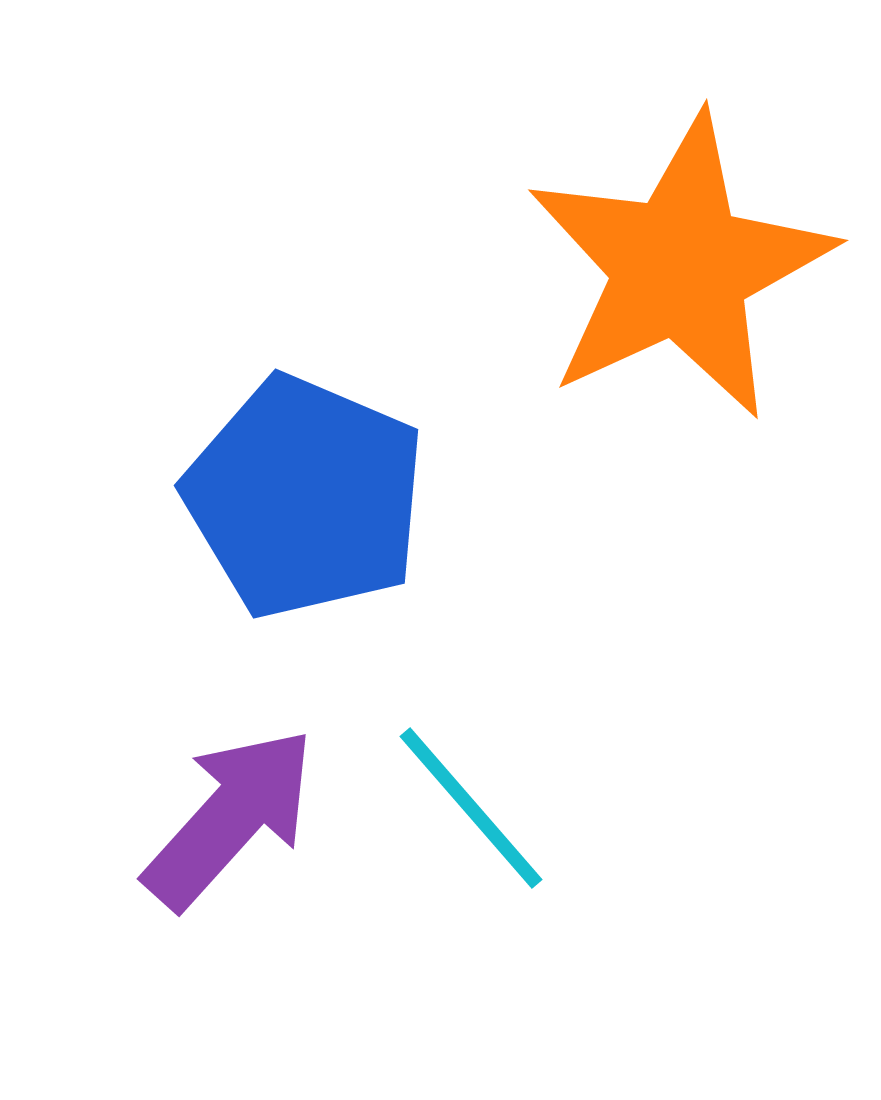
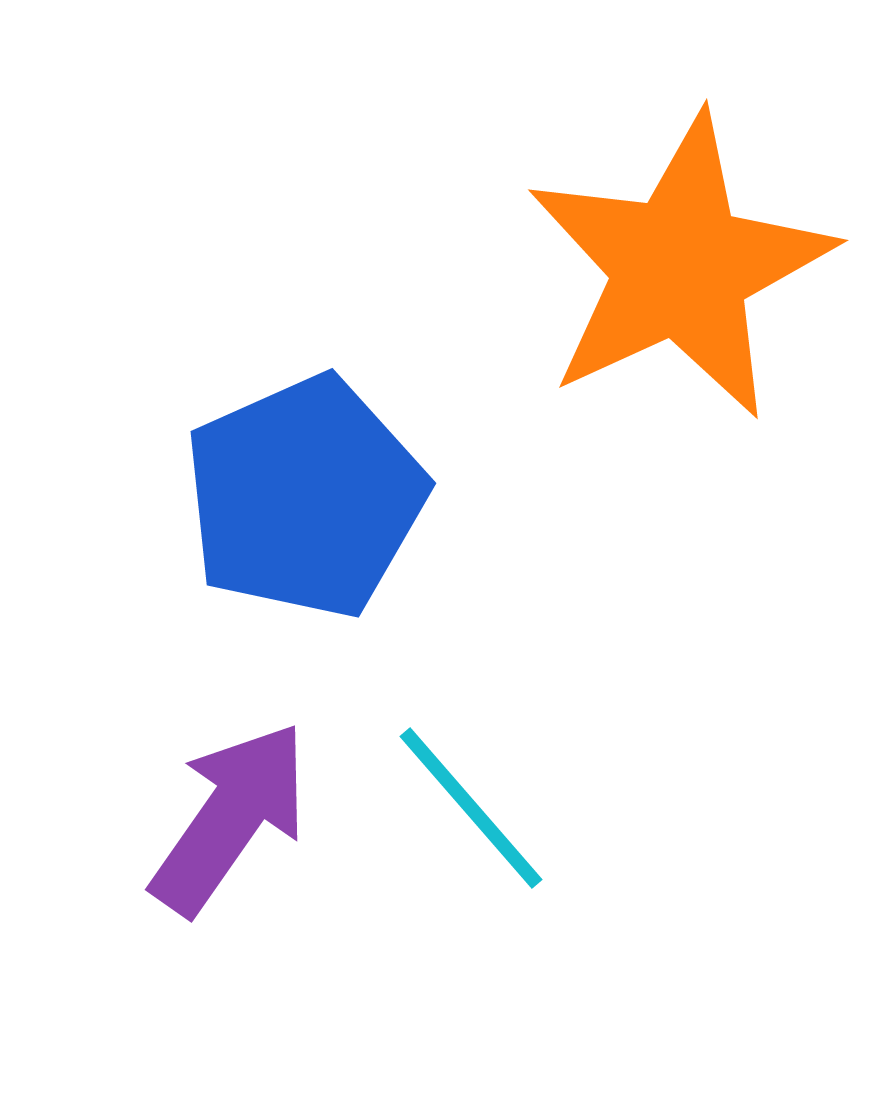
blue pentagon: rotated 25 degrees clockwise
purple arrow: rotated 7 degrees counterclockwise
